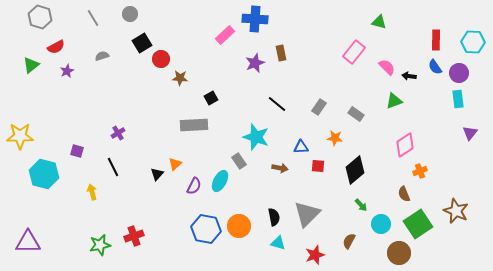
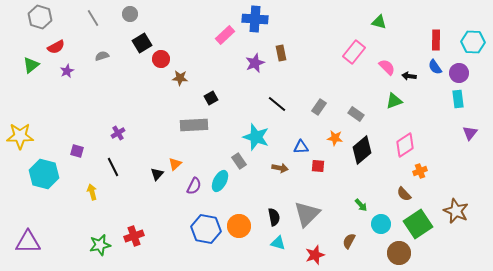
black diamond at (355, 170): moved 7 px right, 20 px up
brown semicircle at (404, 194): rotated 21 degrees counterclockwise
